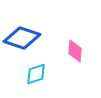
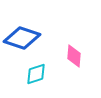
pink diamond: moved 1 px left, 5 px down
